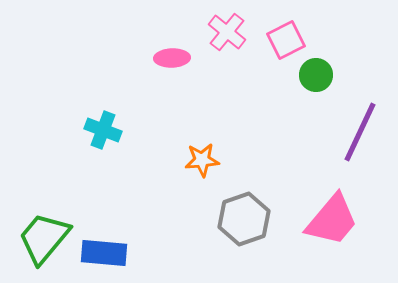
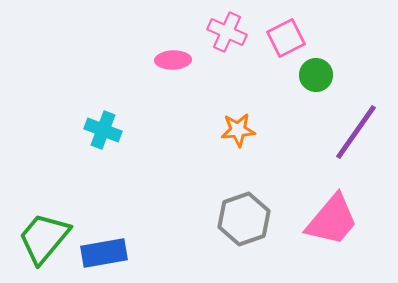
pink cross: rotated 15 degrees counterclockwise
pink square: moved 2 px up
pink ellipse: moved 1 px right, 2 px down
purple line: moved 4 px left; rotated 10 degrees clockwise
orange star: moved 36 px right, 30 px up
blue rectangle: rotated 15 degrees counterclockwise
